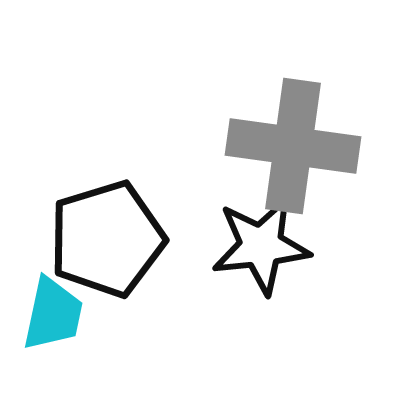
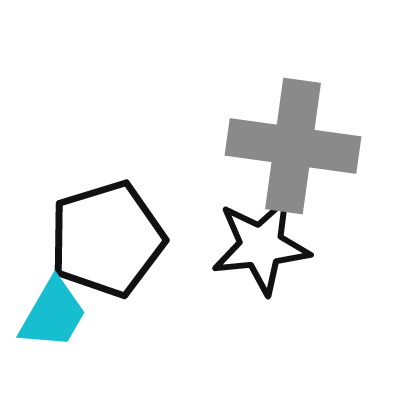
cyan trapezoid: rotated 18 degrees clockwise
